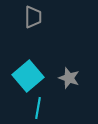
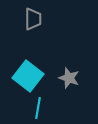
gray trapezoid: moved 2 px down
cyan square: rotated 12 degrees counterclockwise
